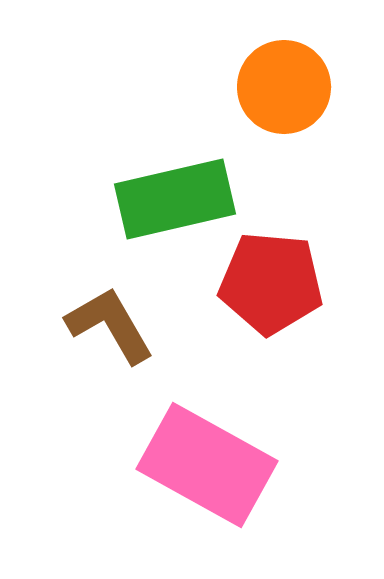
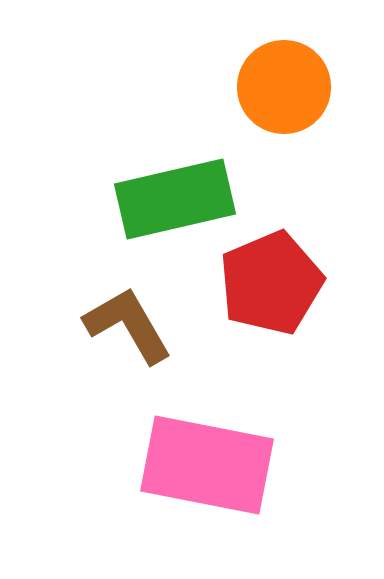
red pentagon: rotated 28 degrees counterclockwise
brown L-shape: moved 18 px right
pink rectangle: rotated 18 degrees counterclockwise
